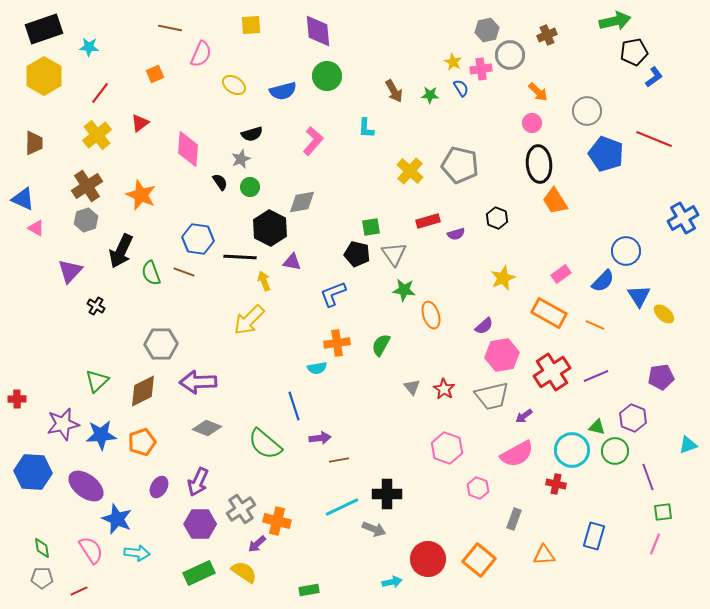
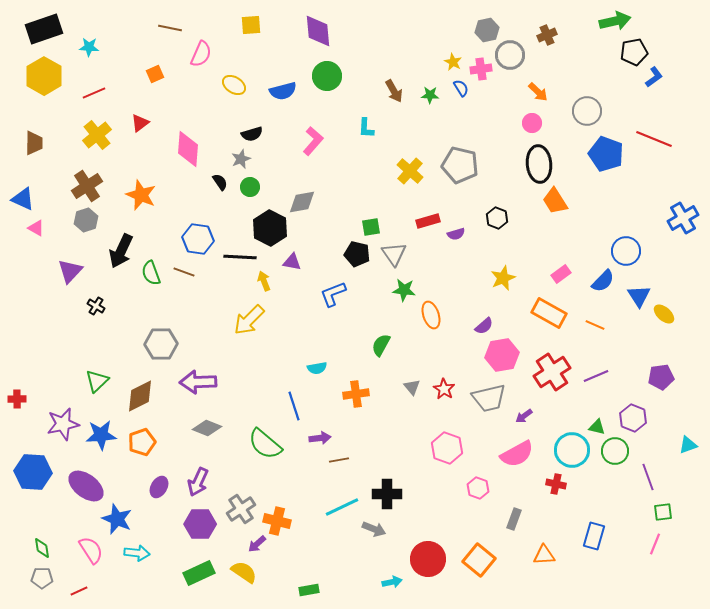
red line at (100, 93): moved 6 px left; rotated 30 degrees clockwise
orange cross at (337, 343): moved 19 px right, 51 px down
brown diamond at (143, 391): moved 3 px left, 5 px down
gray trapezoid at (492, 396): moved 3 px left, 2 px down
